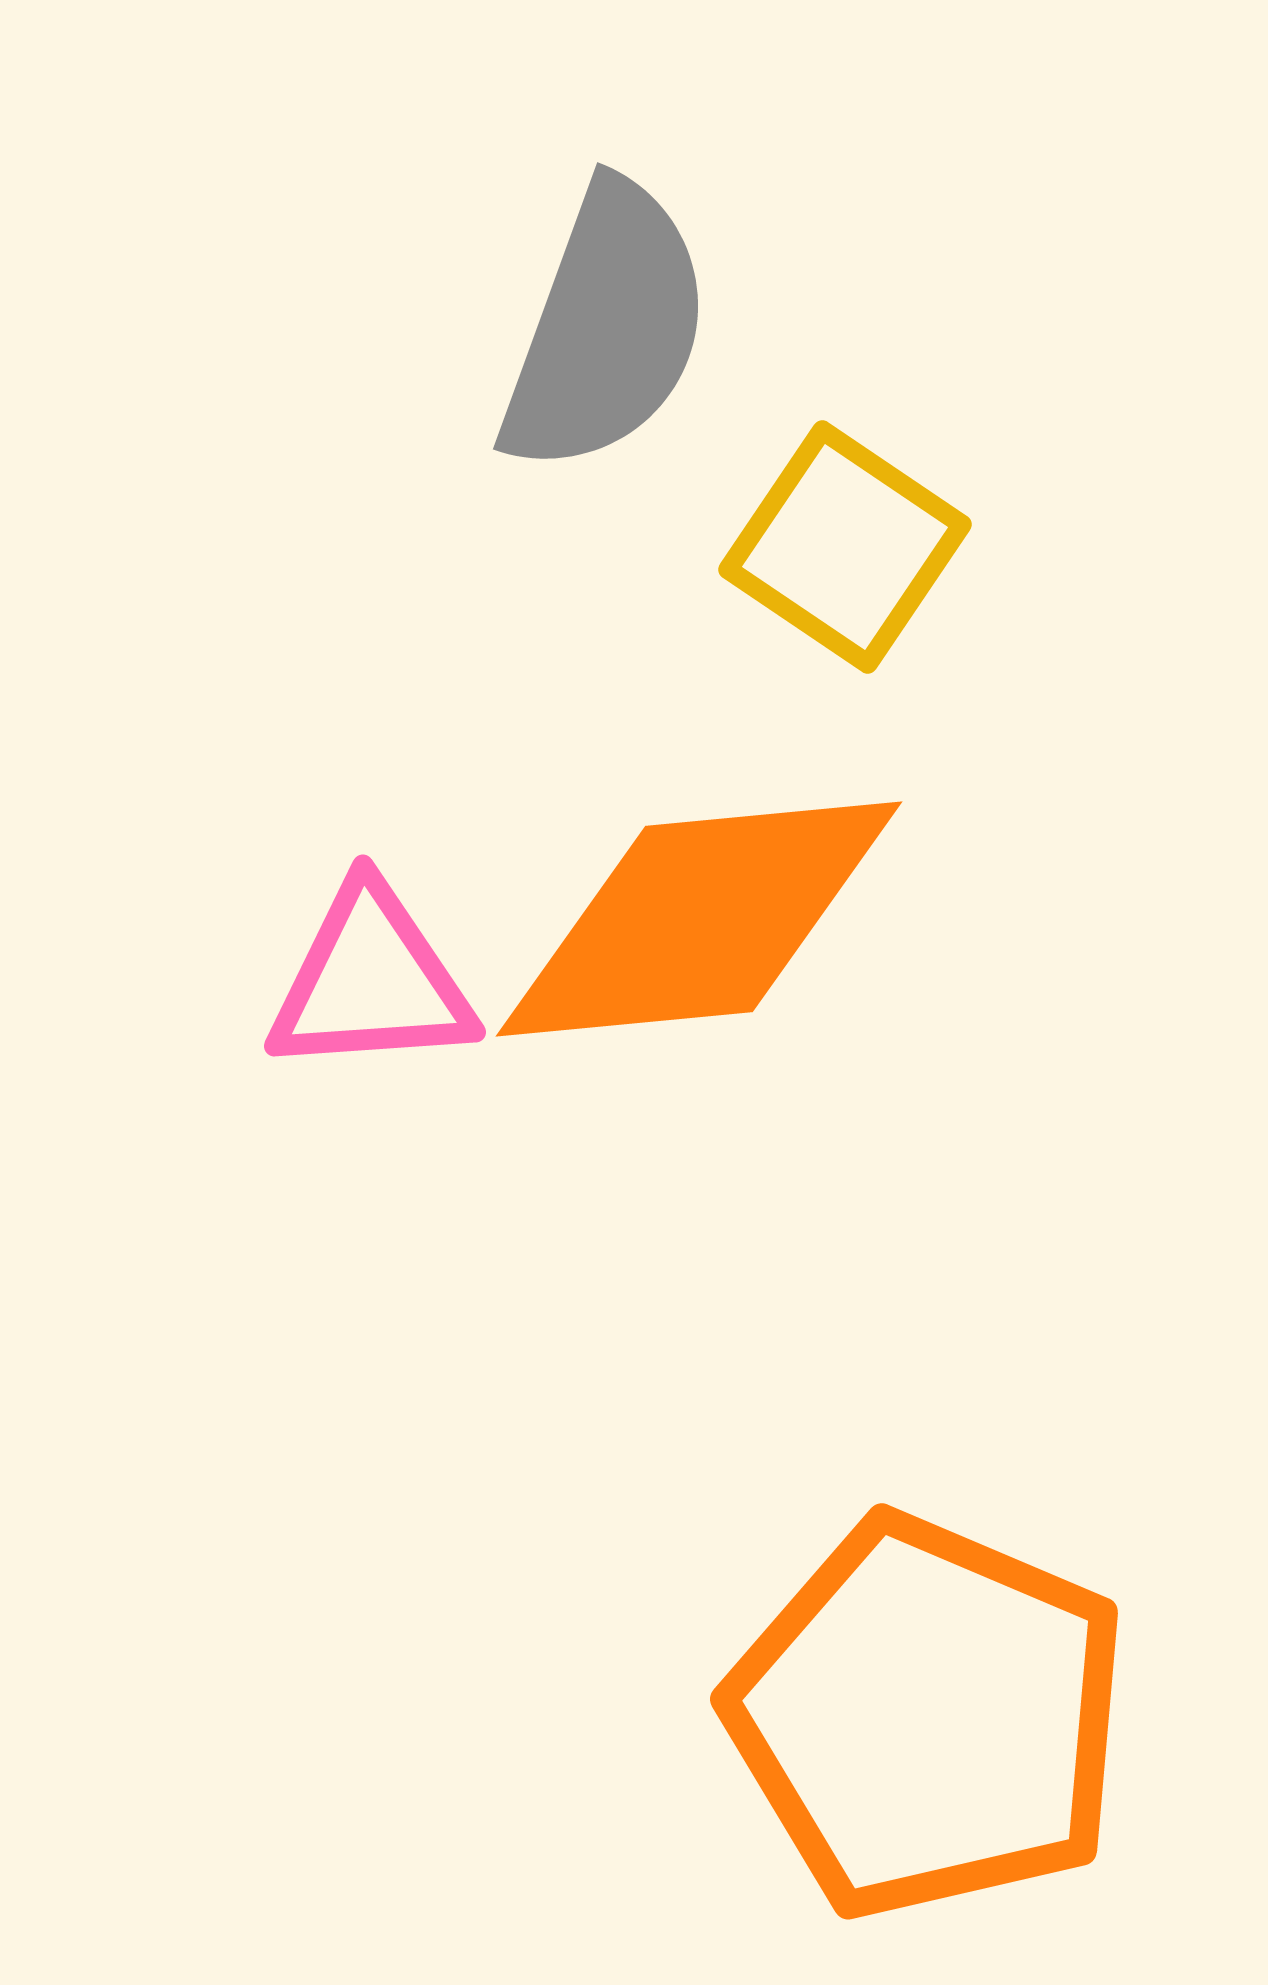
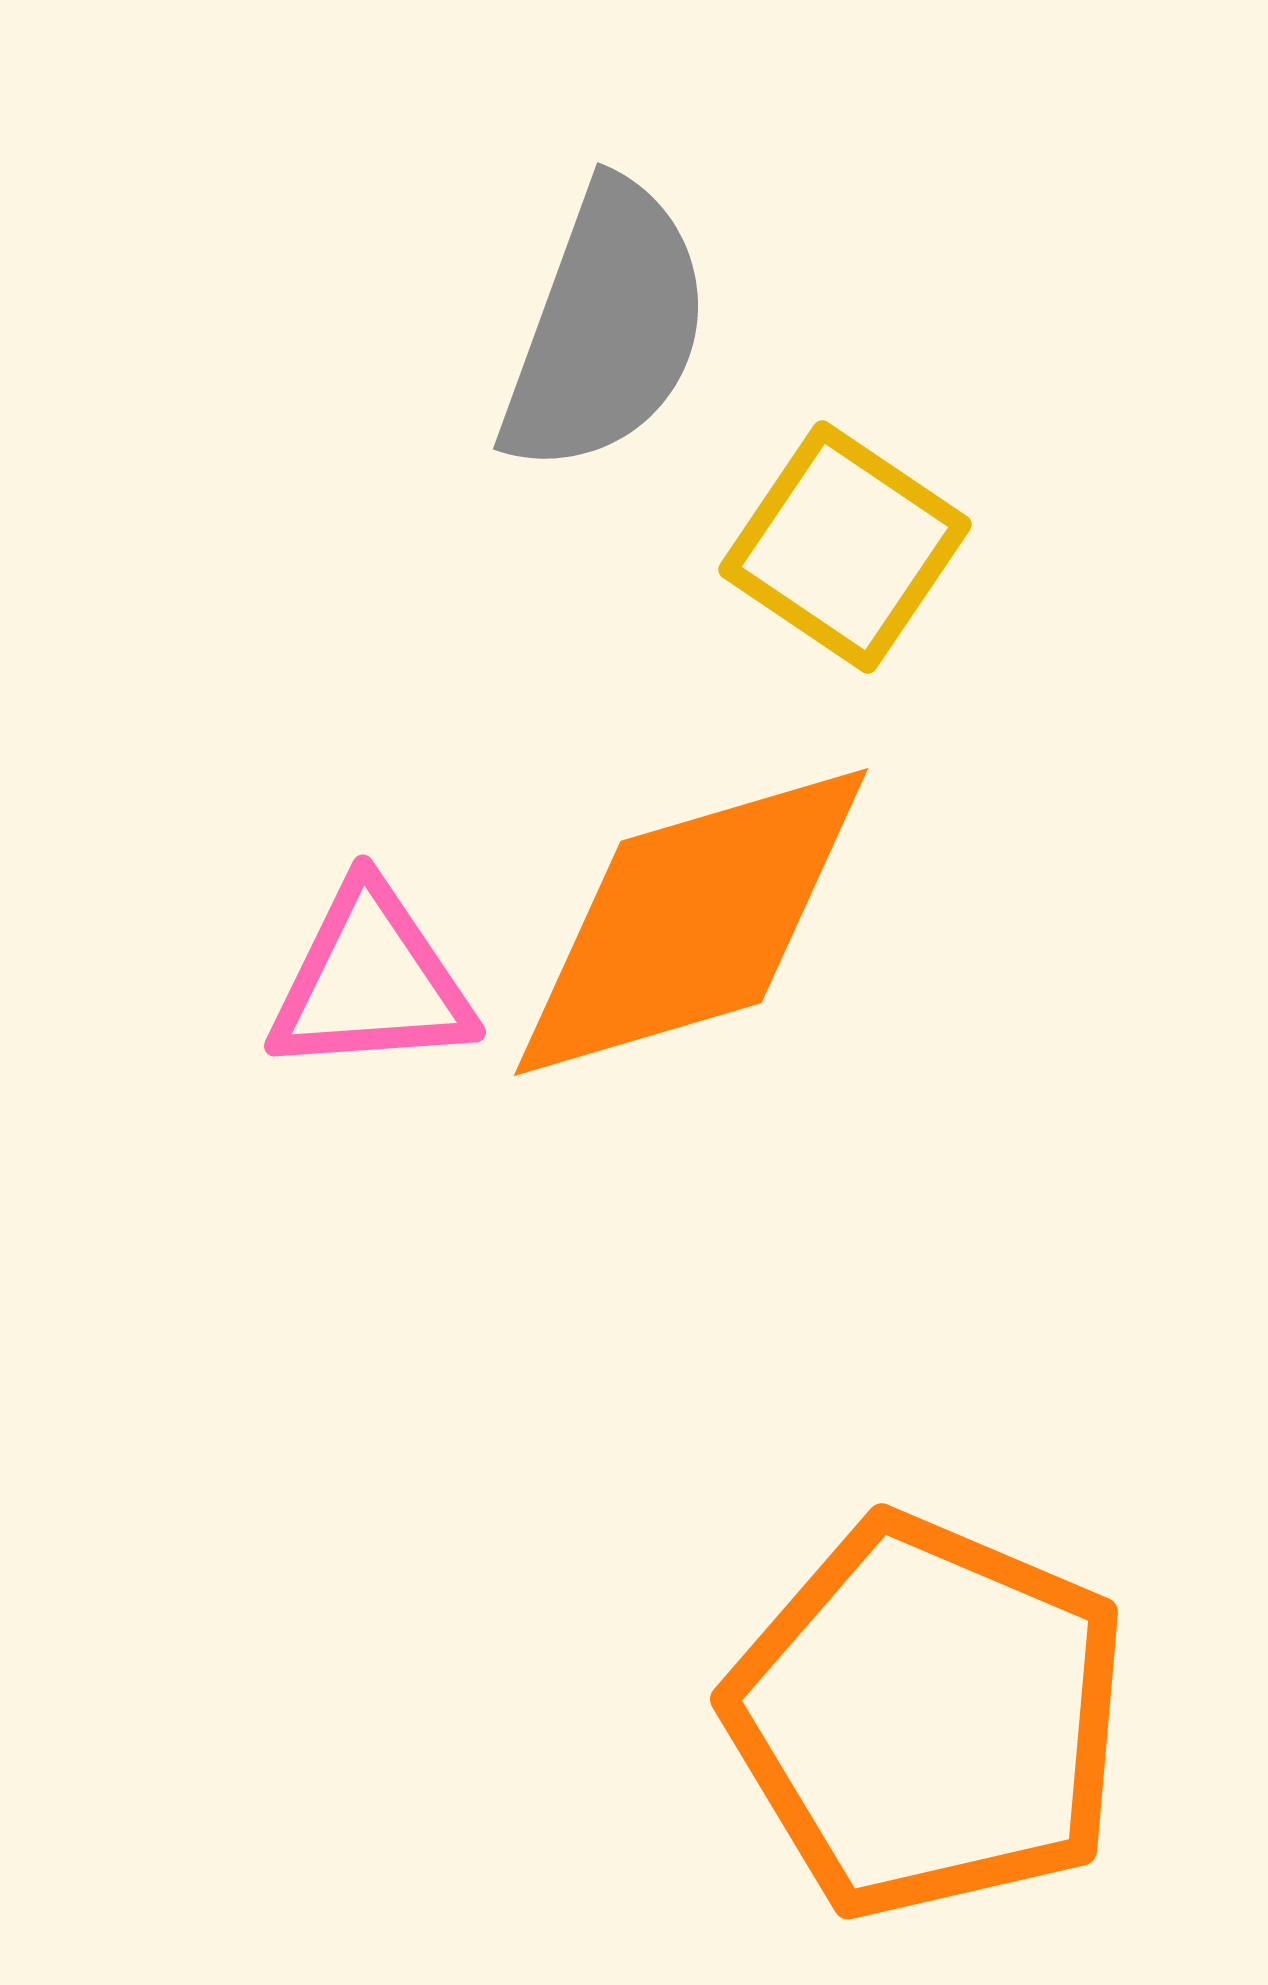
orange diamond: moved 8 px left, 3 px down; rotated 11 degrees counterclockwise
